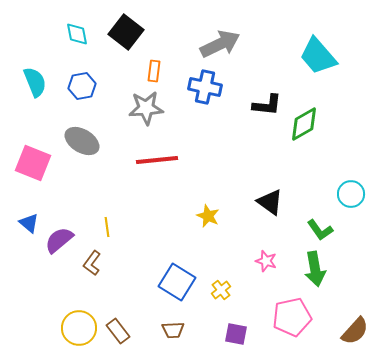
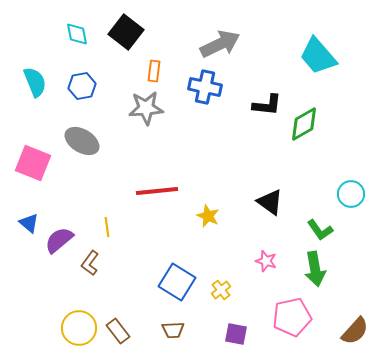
red line: moved 31 px down
brown L-shape: moved 2 px left
